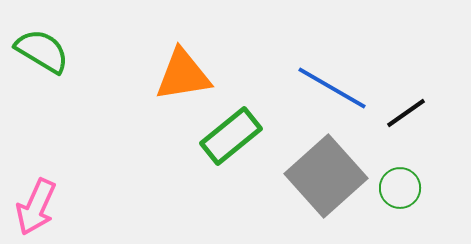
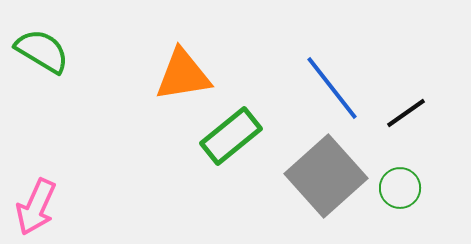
blue line: rotated 22 degrees clockwise
